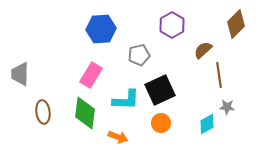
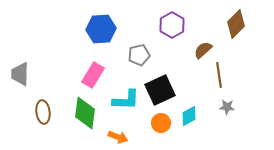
pink rectangle: moved 2 px right
cyan diamond: moved 18 px left, 8 px up
